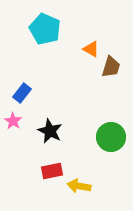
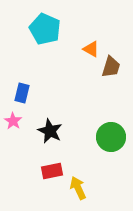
blue rectangle: rotated 24 degrees counterclockwise
yellow arrow: moved 1 px left, 2 px down; rotated 55 degrees clockwise
